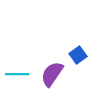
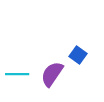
blue square: rotated 18 degrees counterclockwise
